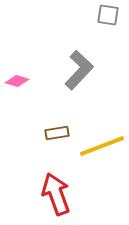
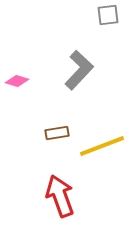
gray square: rotated 15 degrees counterclockwise
red arrow: moved 4 px right, 2 px down
